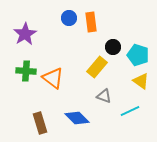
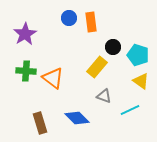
cyan line: moved 1 px up
